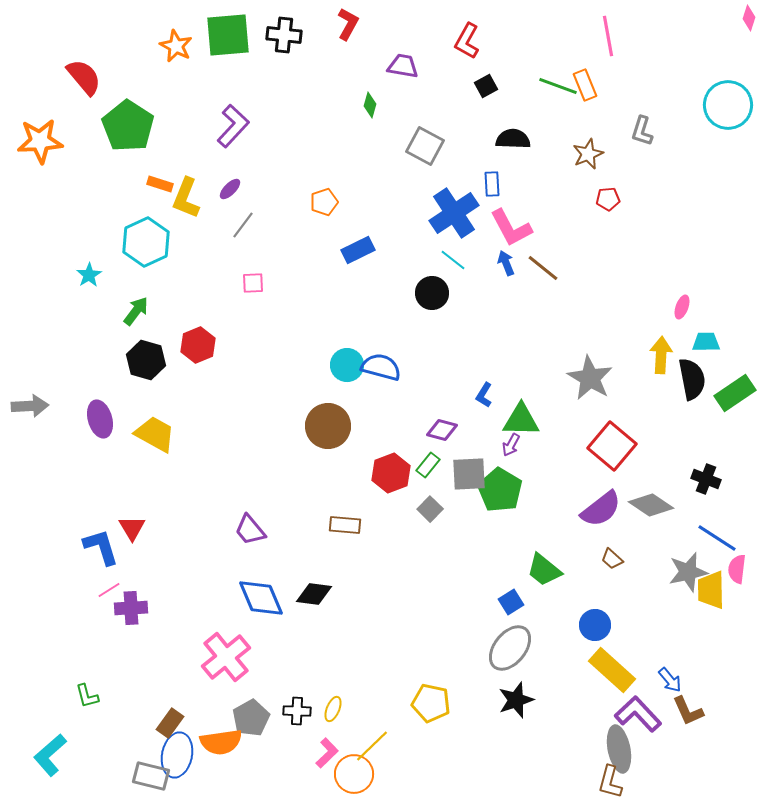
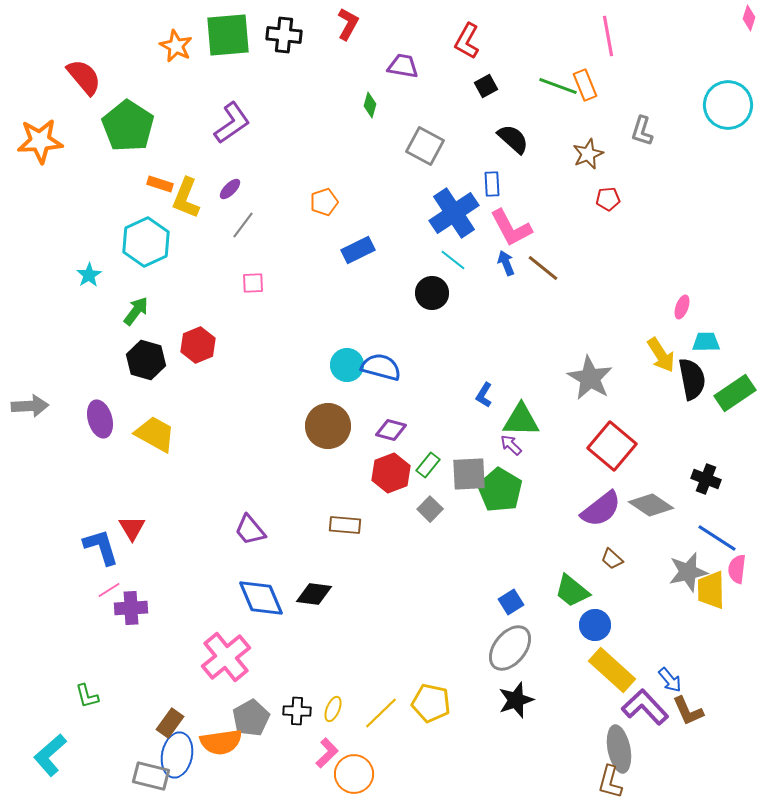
purple L-shape at (233, 126): moved 1 px left, 3 px up; rotated 12 degrees clockwise
black semicircle at (513, 139): rotated 40 degrees clockwise
yellow arrow at (661, 355): rotated 144 degrees clockwise
purple diamond at (442, 430): moved 51 px left
purple arrow at (511, 445): rotated 105 degrees clockwise
green trapezoid at (544, 570): moved 28 px right, 21 px down
purple L-shape at (638, 714): moved 7 px right, 7 px up
yellow line at (372, 746): moved 9 px right, 33 px up
